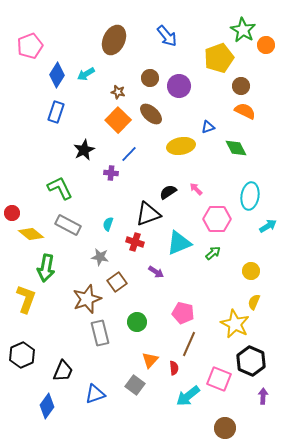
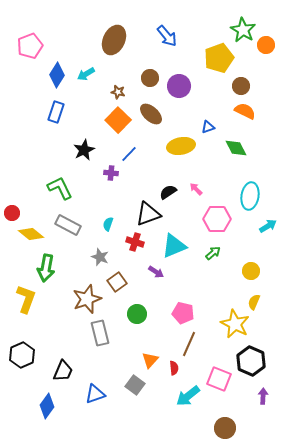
cyan triangle at (179, 243): moved 5 px left, 3 px down
gray star at (100, 257): rotated 12 degrees clockwise
green circle at (137, 322): moved 8 px up
